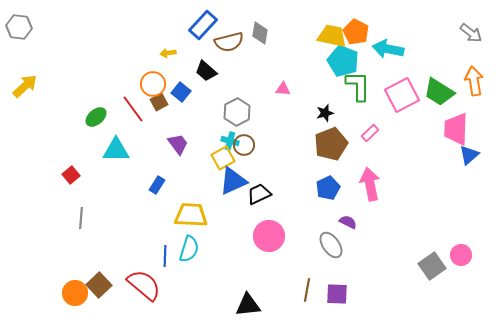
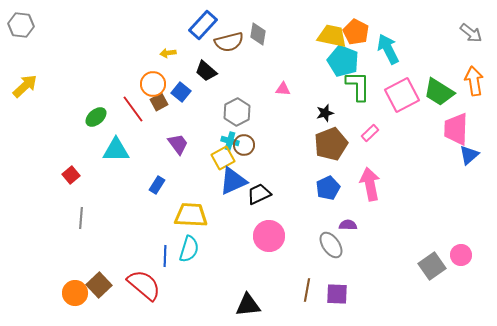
gray hexagon at (19, 27): moved 2 px right, 2 px up
gray diamond at (260, 33): moved 2 px left, 1 px down
cyan arrow at (388, 49): rotated 52 degrees clockwise
purple semicircle at (348, 222): moved 3 px down; rotated 24 degrees counterclockwise
